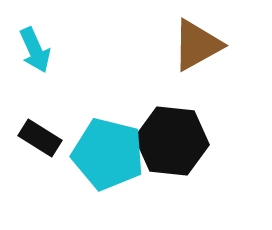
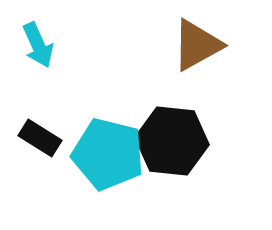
cyan arrow: moved 3 px right, 5 px up
